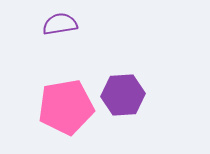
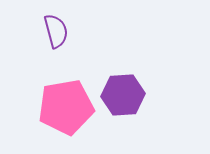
purple semicircle: moved 4 px left, 7 px down; rotated 84 degrees clockwise
